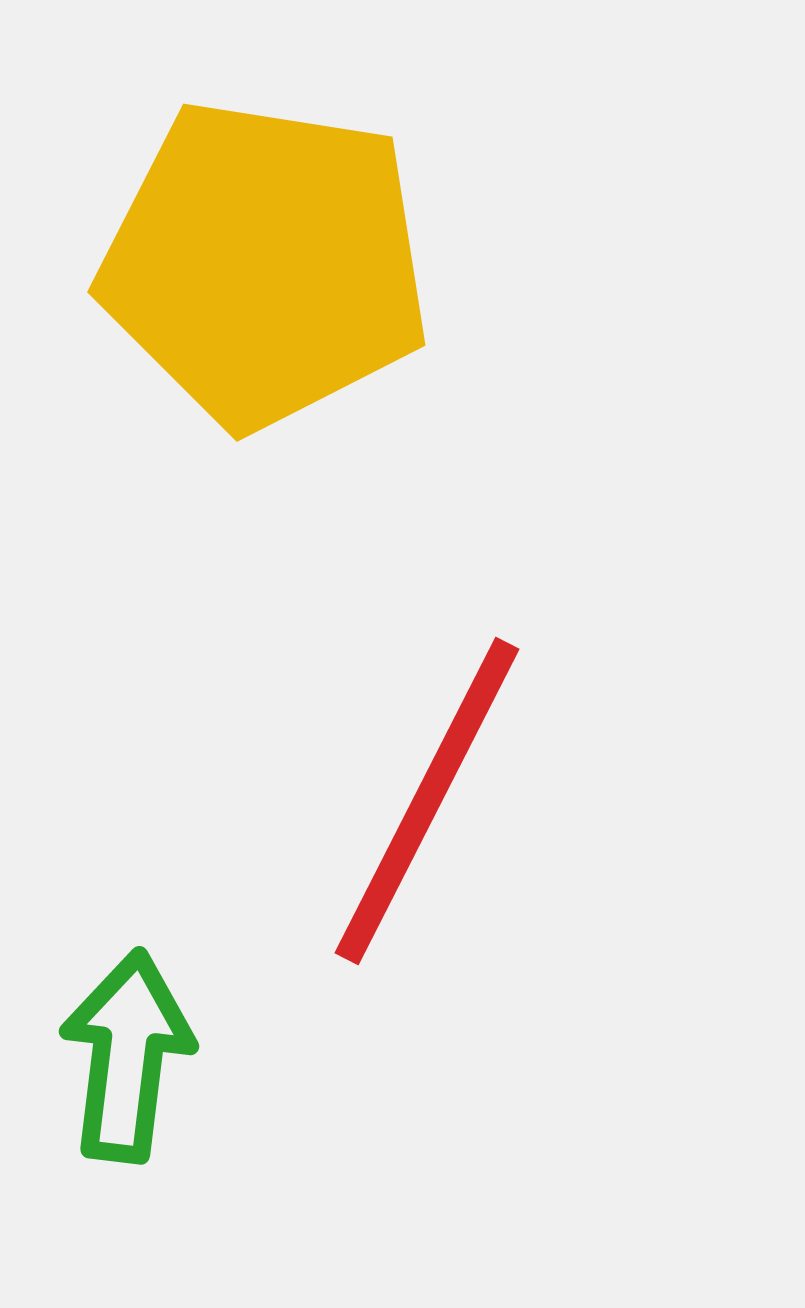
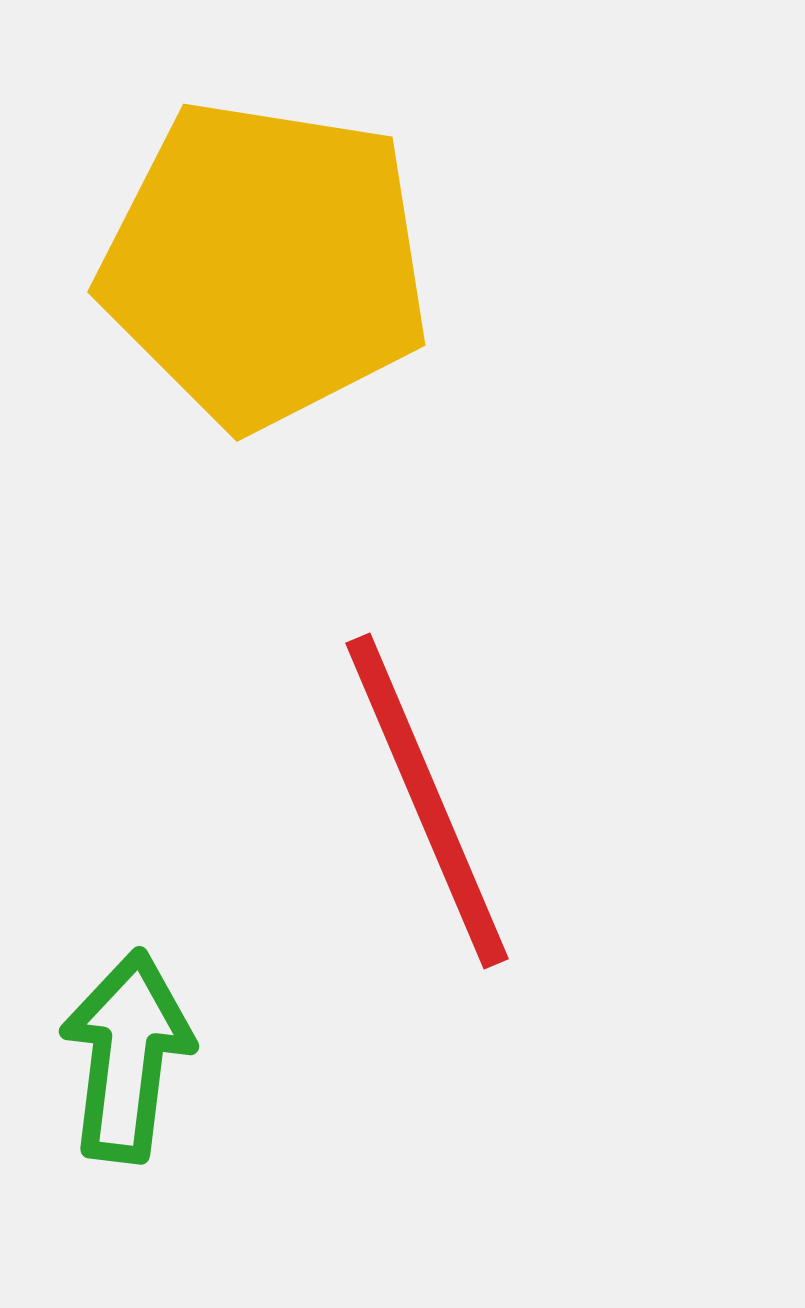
red line: rotated 50 degrees counterclockwise
